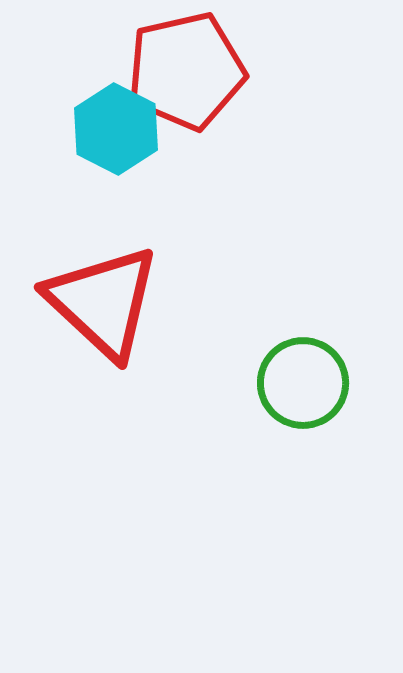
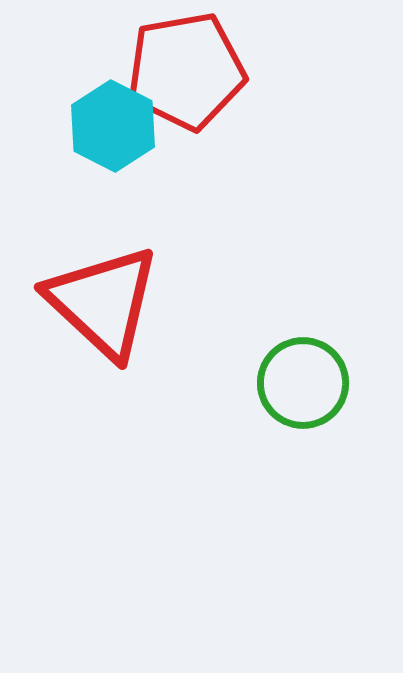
red pentagon: rotated 3 degrees clockwise
cyan hexagon: moved 3 px left, 3 px up
